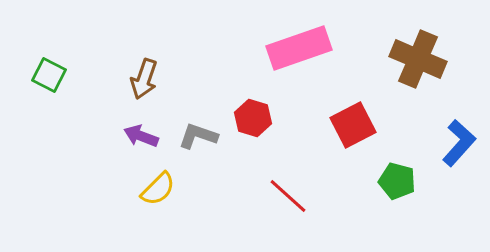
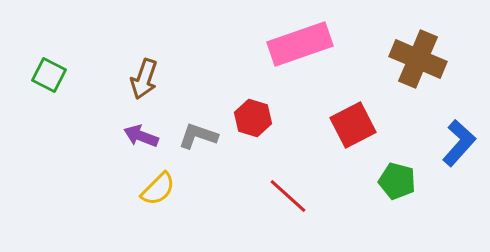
pink rectangle: moved 1 px right, 4 px up
